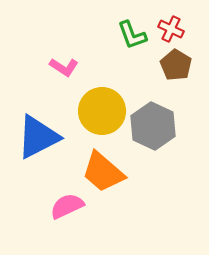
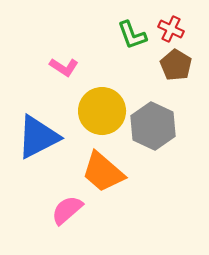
pink semicircle: moved 4 px down; rotated 16 degrees counterclockwise
